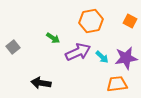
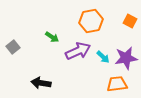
green arrow: moved 1 px left, 1 px up
purple arrow: moved 1 px up
cyan arrow: moved 1 px right
